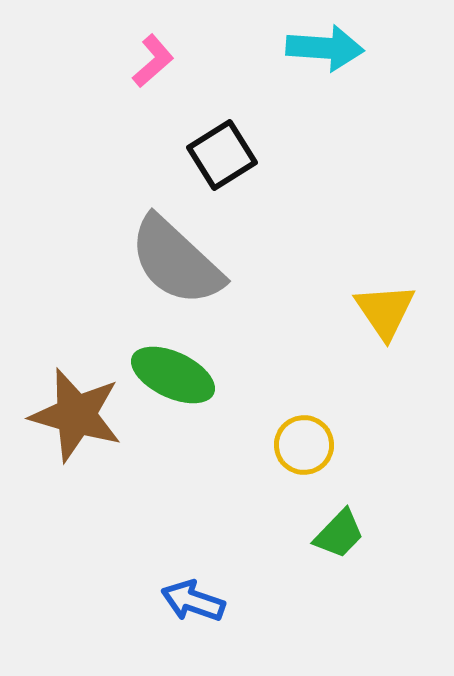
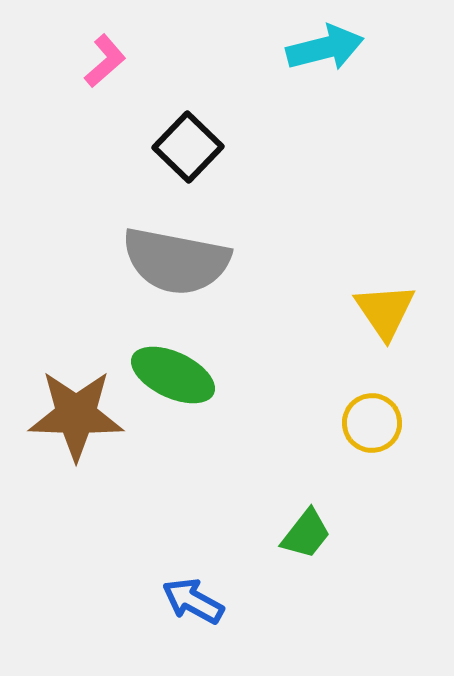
cyan arrow: rotated 18 degrees counterclockwise
pink L-shape: moved 48 px left
black square: moved 34 px left, 8 px up; rotated 14 degrees counterclockwise
gray semicircle: rotated 32 degrees counterclockwise
brown star: rotated 14 degrees counterclockwise
yellow circle: moved 68 px right, 22 px up
green trapezoid: moved 33 px left; rotated 6 degrees counterclockwise
blue arrow: rotated 10 degrees clockwise
